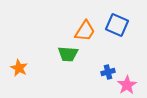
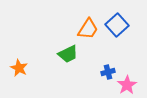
blue square: rotated 25 degrees clockwise
orange trapezoid: moved 3 px right, 2 px up
green trapezoid: rotated 30 degrees counterclockwise
